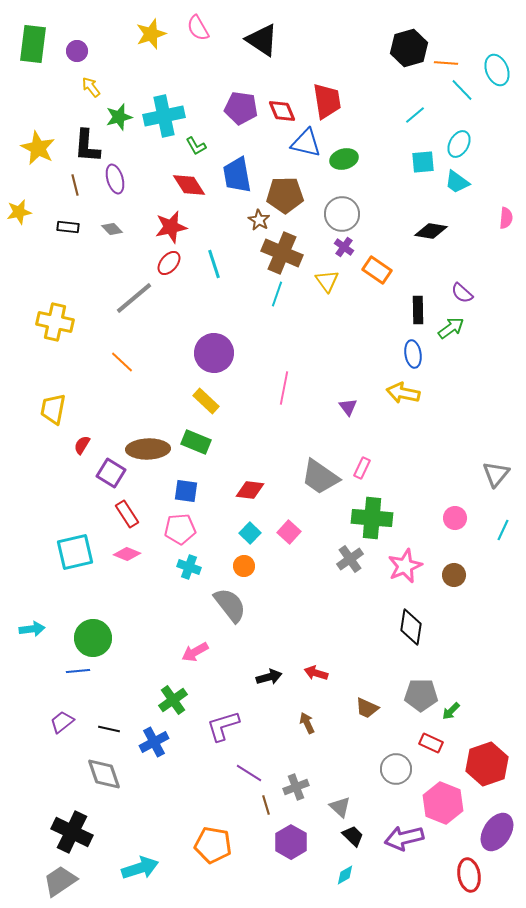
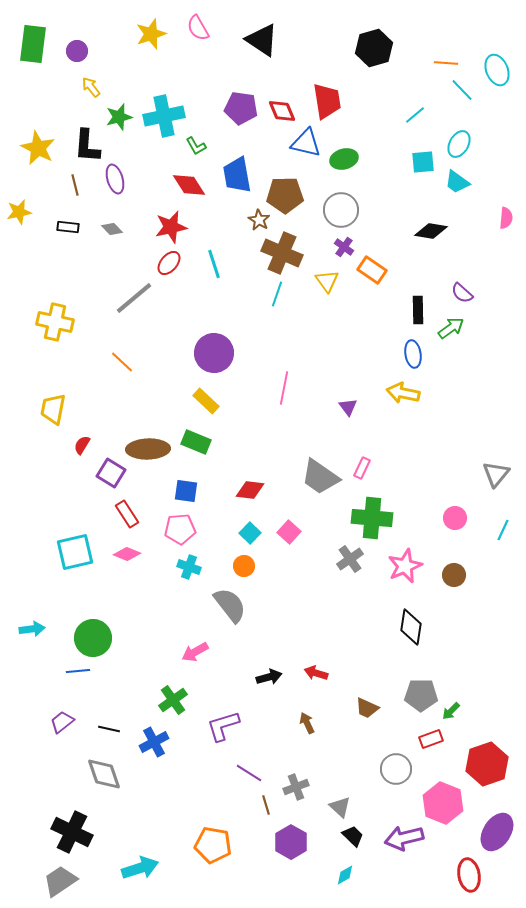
black hexagon at (409, 48): moved 35 px left
gray circle at (342, 214): moved 1 px left, 4 px up
orange rectangle at (377, 270): moved 5 px left
red rectangle at (431, 743): moved 4 px up; rotated 45 degrees counterclockwise
